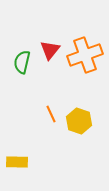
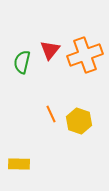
yellow rectangle: moved 2 px right, 2 px down
